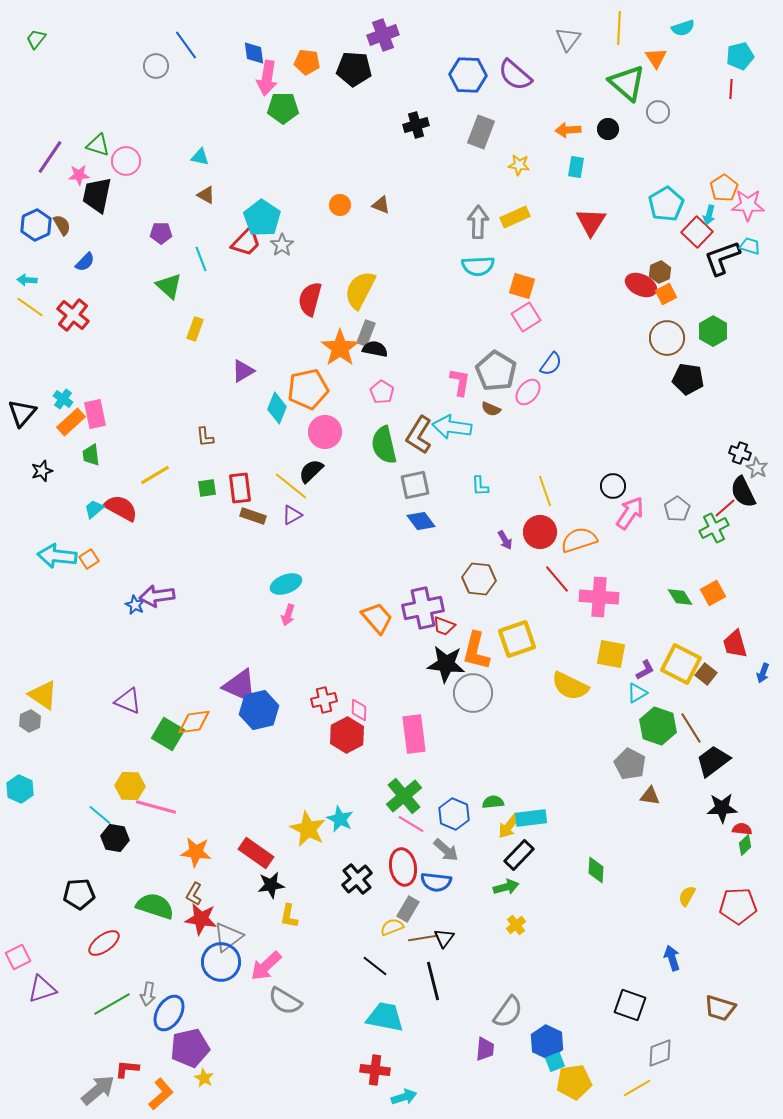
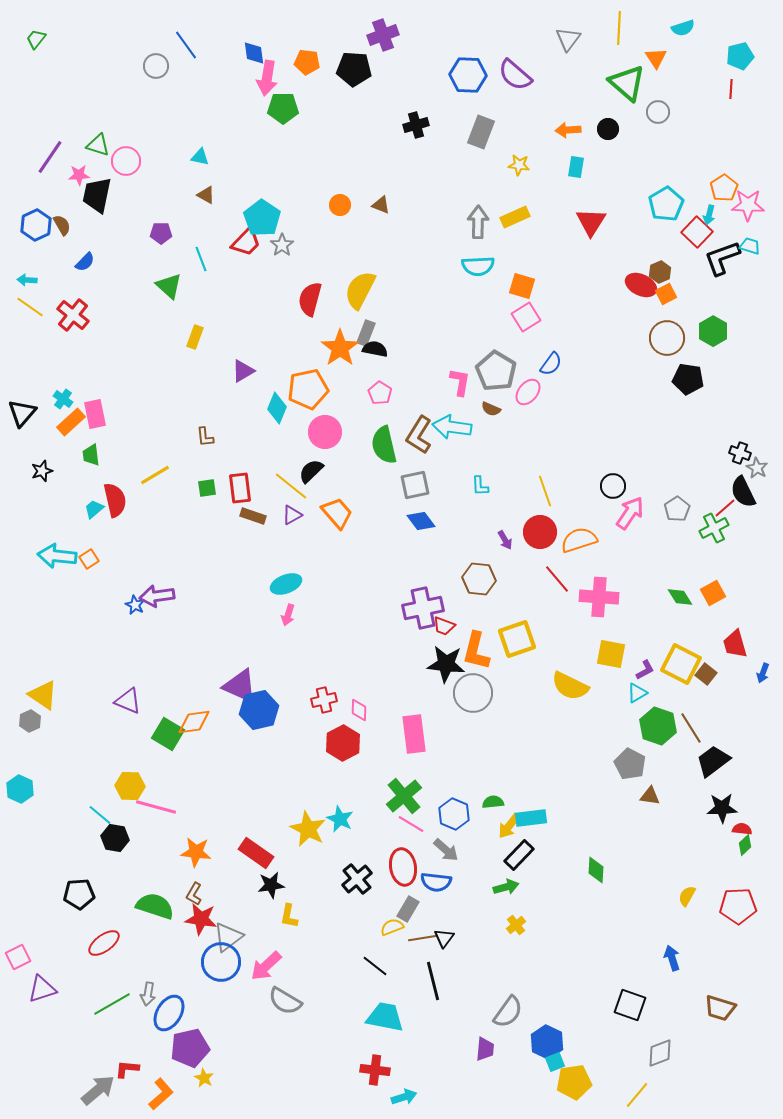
yellow rectangle at (195, 329): moved 8 px down
pink pentagon at (382, 392): moved 2 px left, 1 px down
red semicircle at (121, 508): moved 6 px left, 8 px up; rotated 48 degrees clockwise
orange trapezoid at (377, 618): moved 40 px left, 105 px up
red hexagon at (347, 735): moved 4 px left, 8 px down
yellow line at (637, 1088): moved 7 px down; rotated 20 degrees counterclockwise
